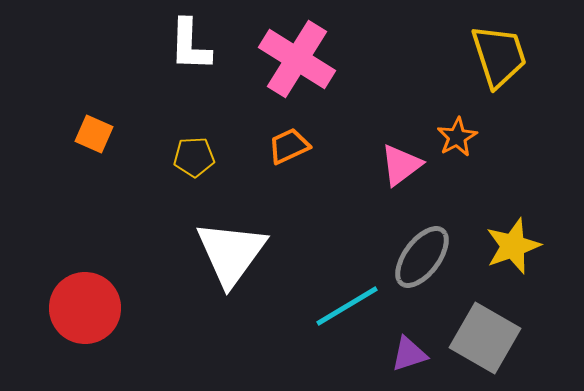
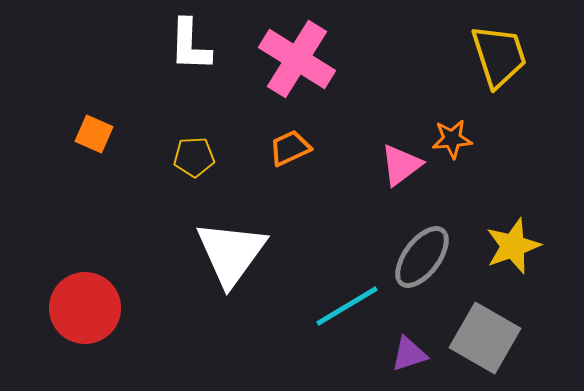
orange star: moved 5 px left, 2 px down; rotated 24 degrees clockwise
orange trapezoid: moved 1 px right, 2 px down
